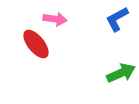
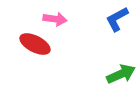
red ellipse: moved 1 px left; rotated 24 degrees counterclockwise
green arrow: moved 1 px down
